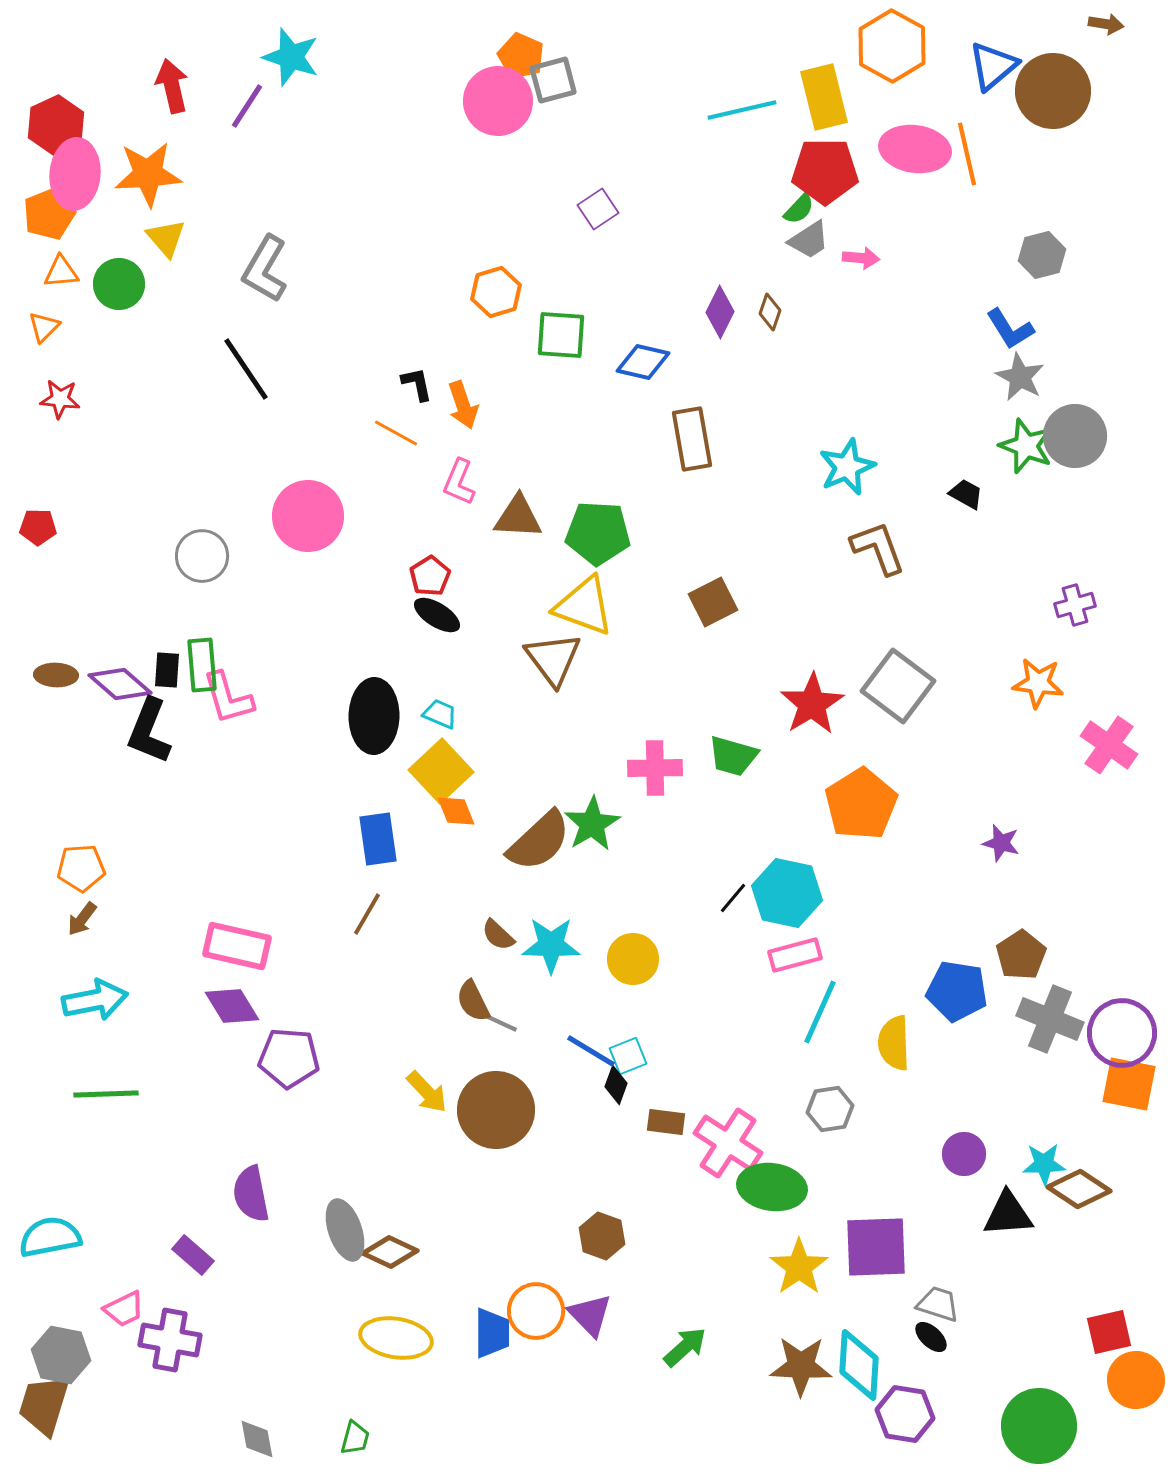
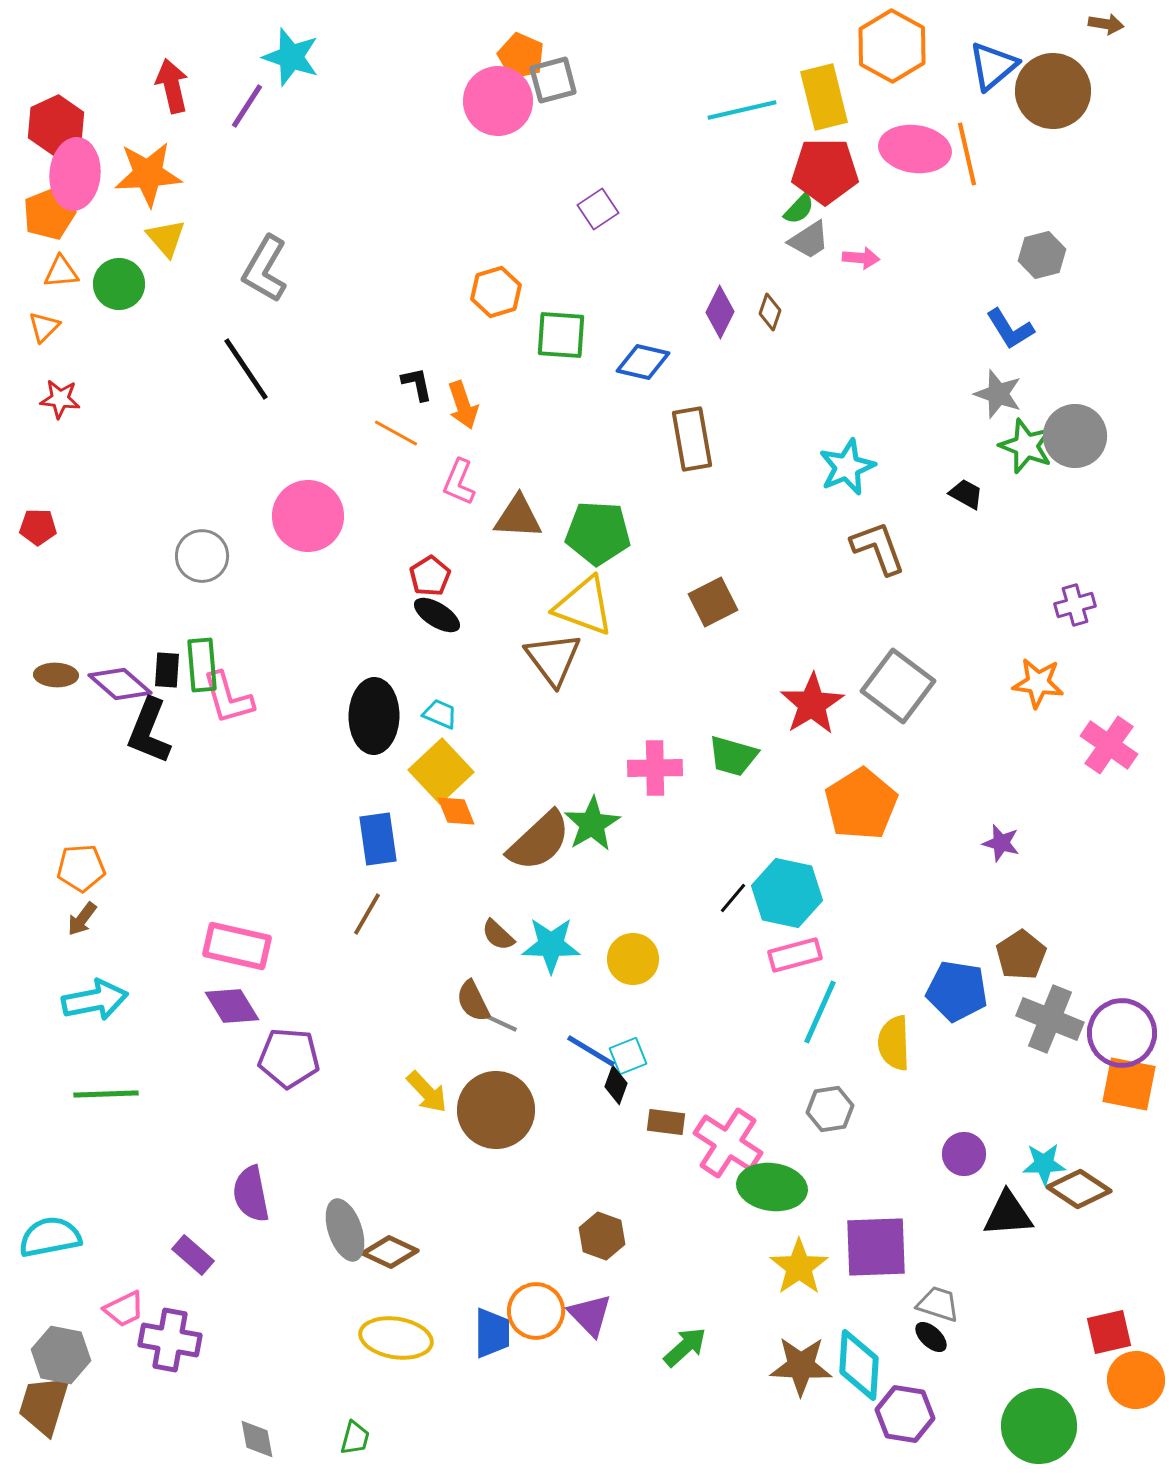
gray star at (1020, 377): moved 22 px left, 17 px down; rotated 9 degrees counterclockwise
